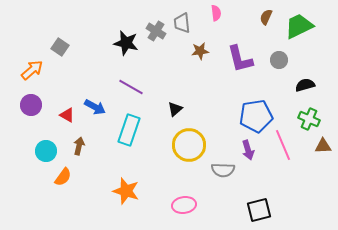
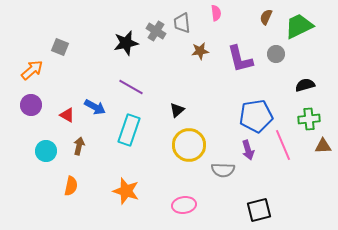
black star: rotated 25 degrees counterclockwise
gray square: rotated 12 degrees counterclockwise
gray circle: moved 3 px left, 6 px up
black triangle: moved 2 px right, 1 px down
green cross: rotated 30 degrees counterclockwise
orange semicircle: moved 8 px right, 9 px down; rotated 24 degrees counterclockwise
